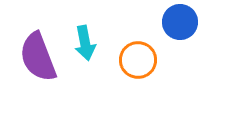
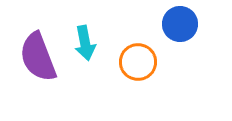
blue circle: moved 2 px down
orange circle: moved 2 px down
